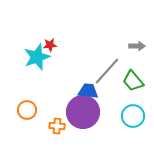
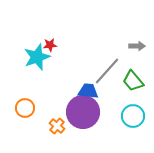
orange circle: moved 2 px left, 2 px up
orange cross: rotated 35 degrees clockwise
